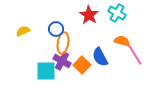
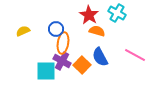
orange semicircle: moved 25 px left, 10 px up
pink line: rotated 30 degrees counterclockwise
